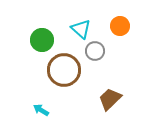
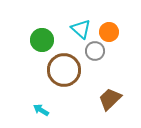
orange circle: moved 11 px left, 6 px down
